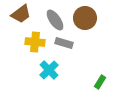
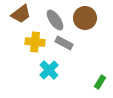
gray rectangle: rotated 12 degrees clockwise
